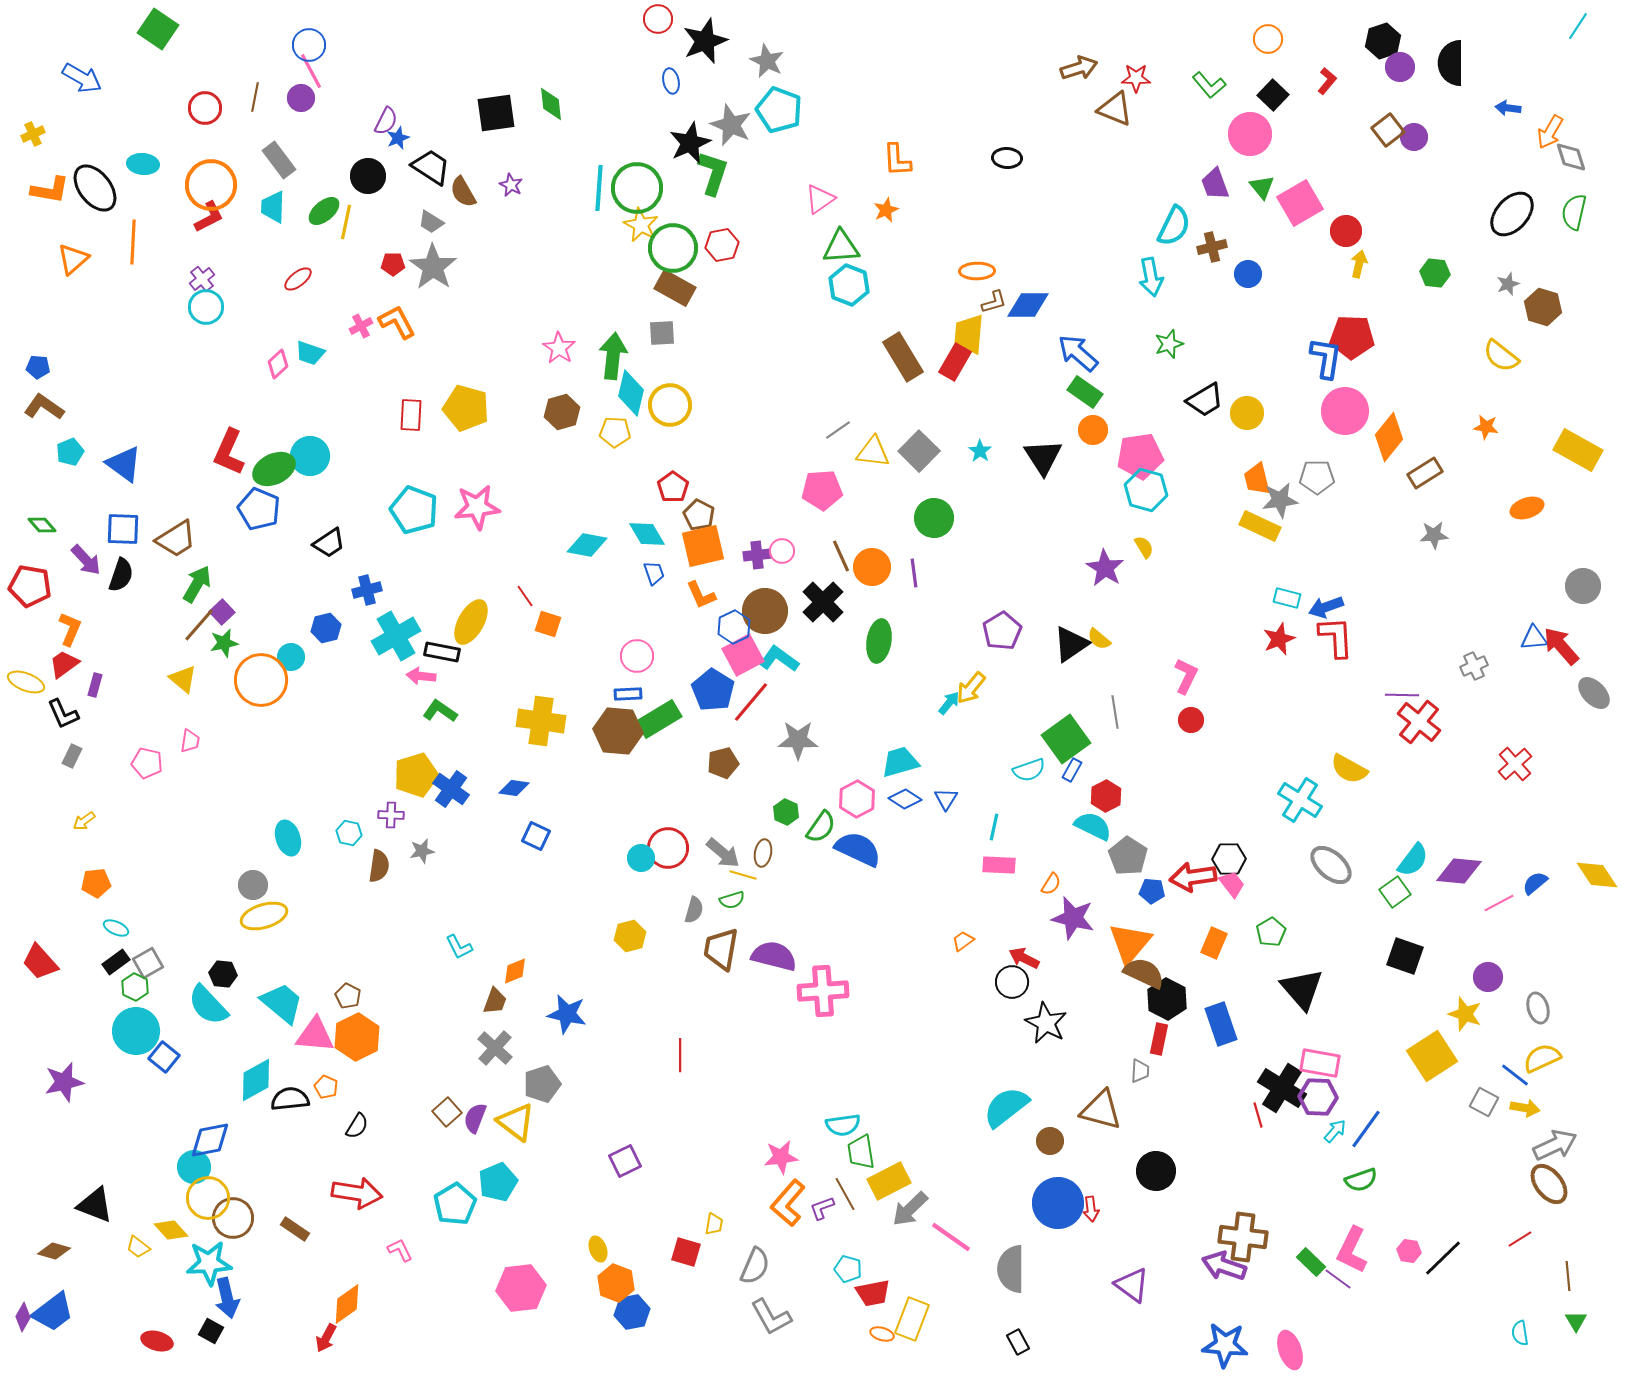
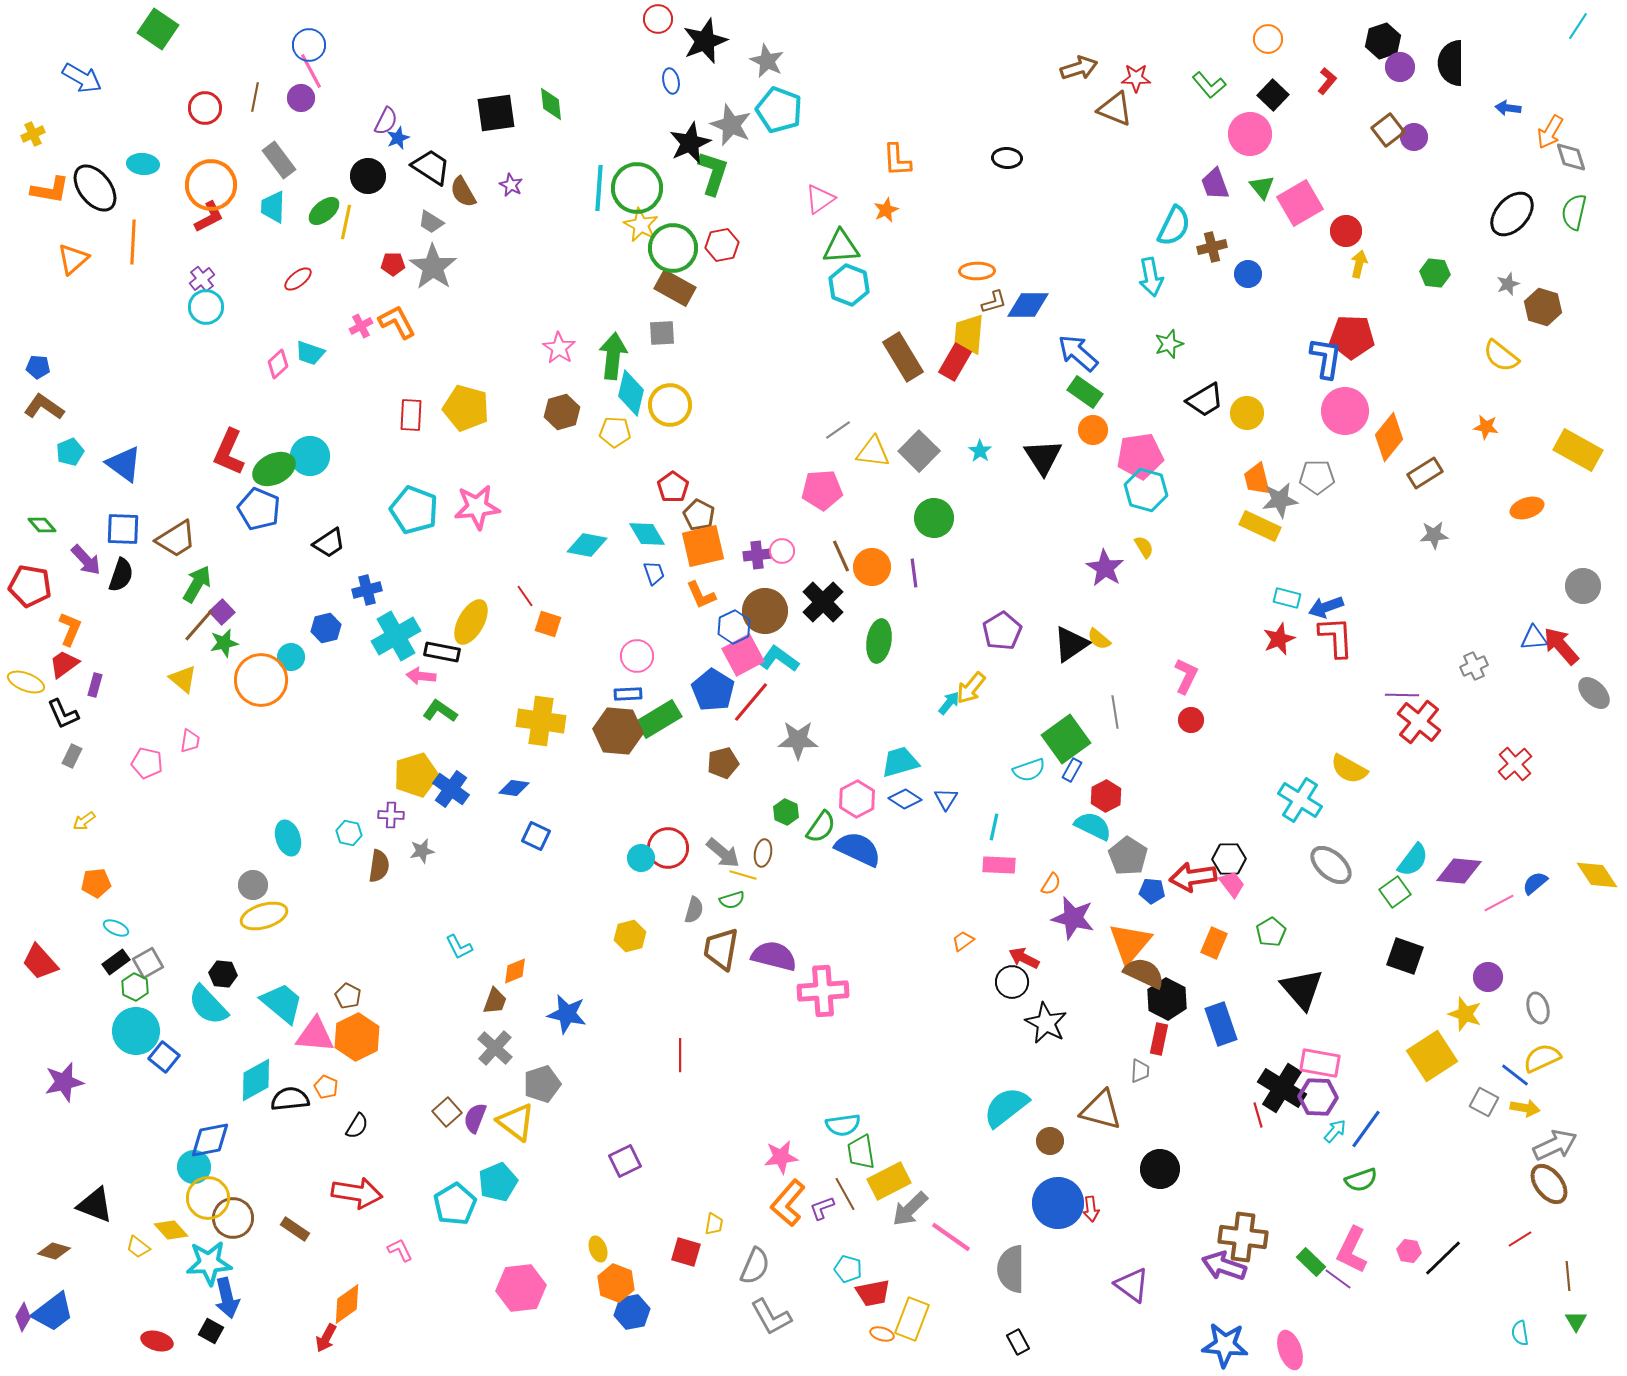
black circle at (1156, 1171): moved 4 px right, 2 px up
